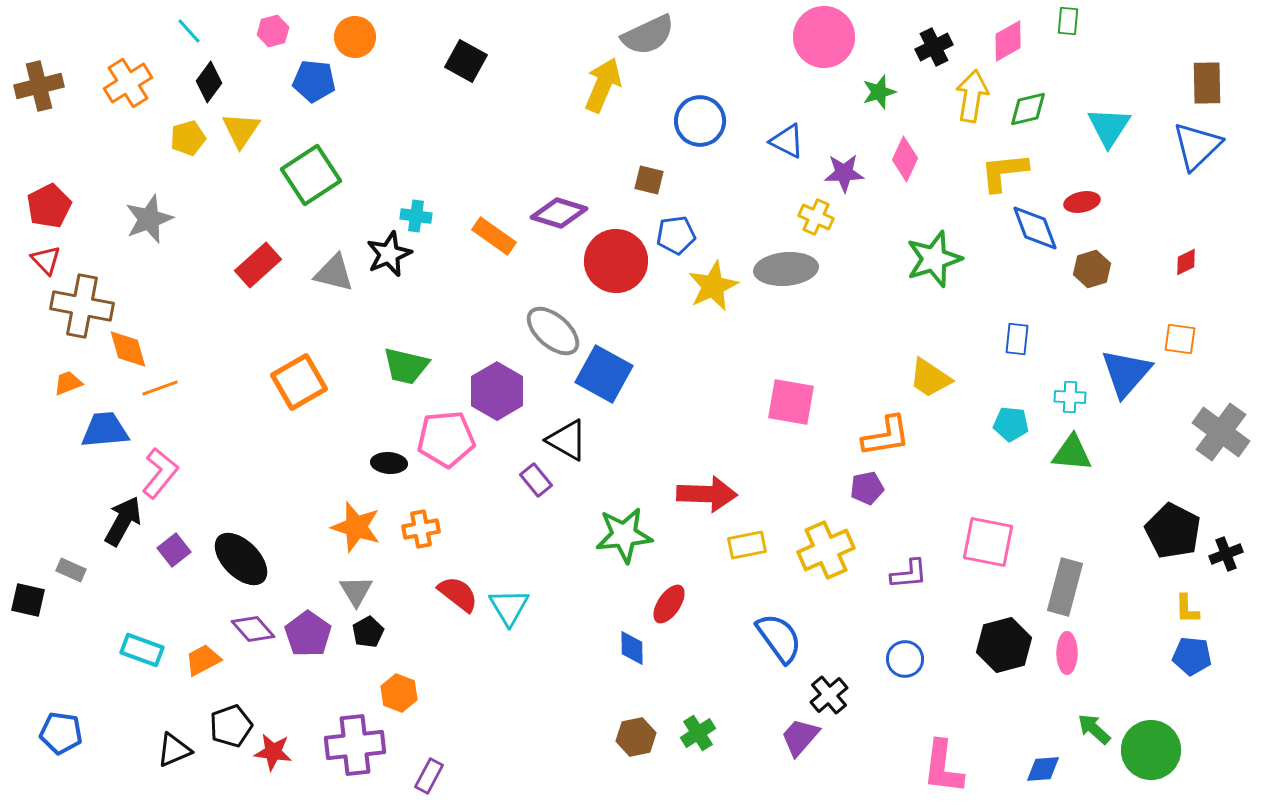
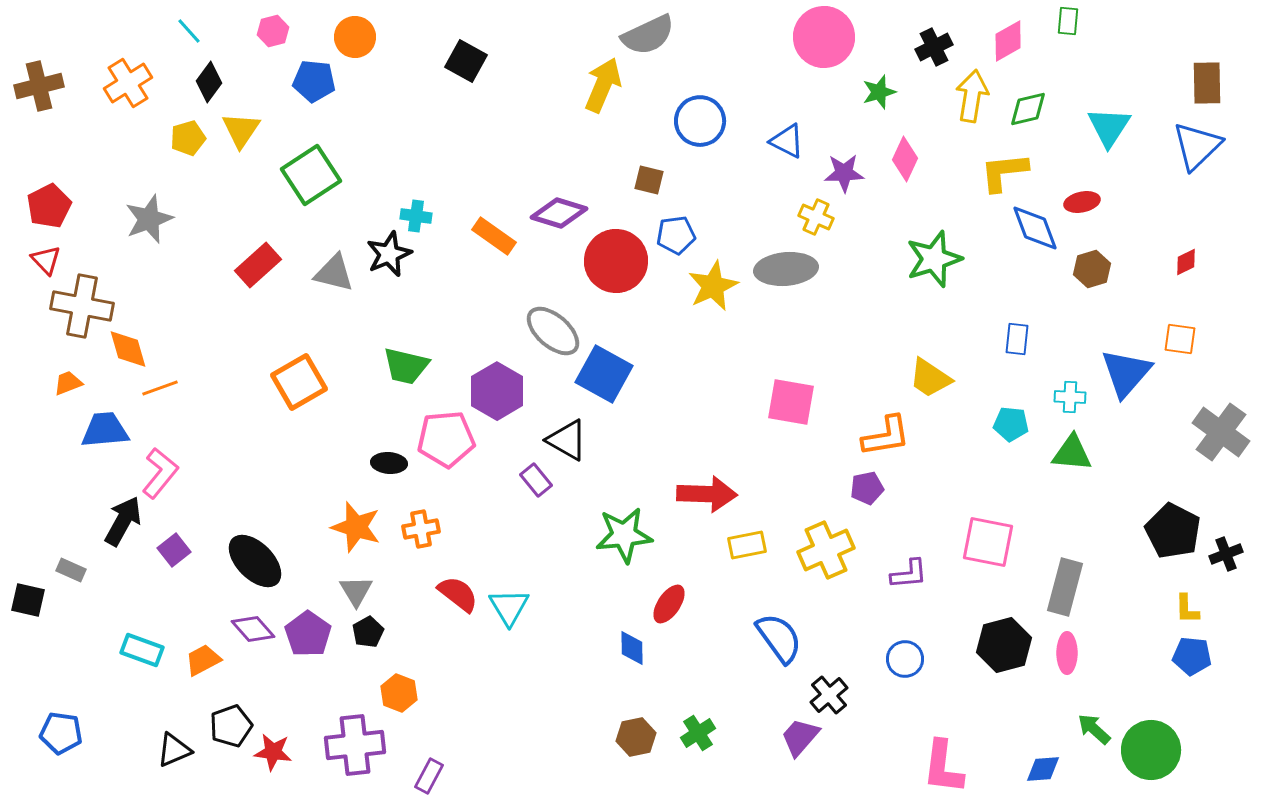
black ellipse at (241, 559): moved 14 px right, 2 px down
